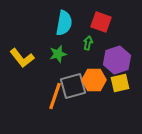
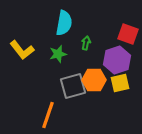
red square: moved 27 px right, 12 px down
green arrow: moved 2 px left
yellow L-shape: moved 8 px up
orange line: moved 7 px left, 19 px down
